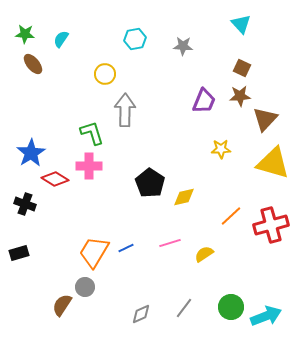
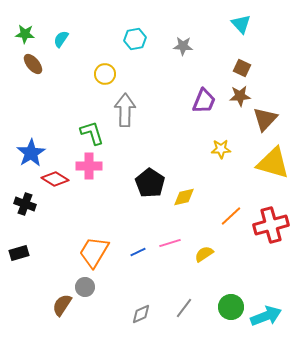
blue line: moved 12 px right, 4 px down
